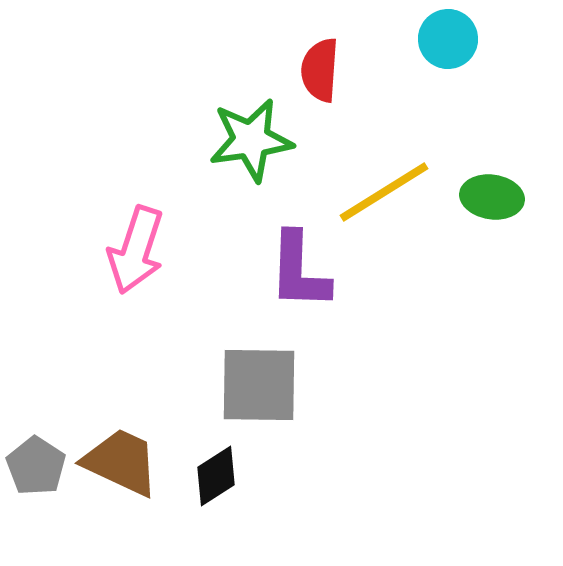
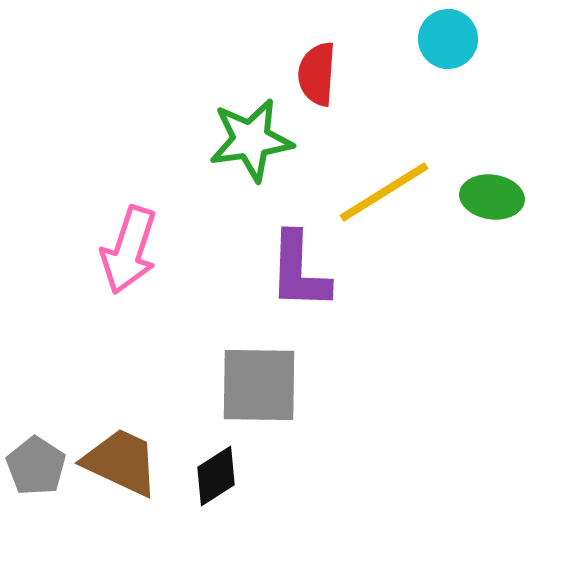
red semicircle: moved 3 px left, 4 px down
pink arrow: moved 7 px left
